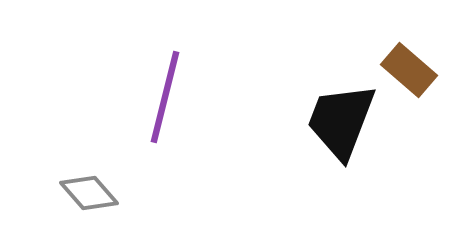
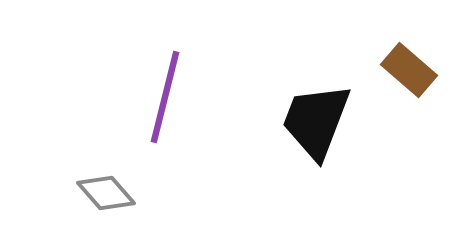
black trapezoid: moved 25 px left
gray diamond: moved 17 px right
